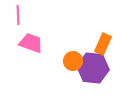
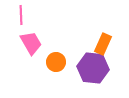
pink line: moved 3 px right
pink trapezoid: rotated 40 degrees clockwise
orange circle: moved 17 px left, 1 px down
